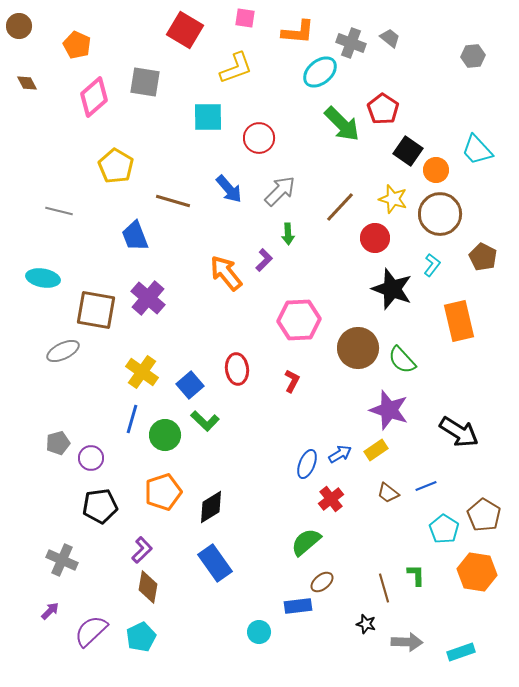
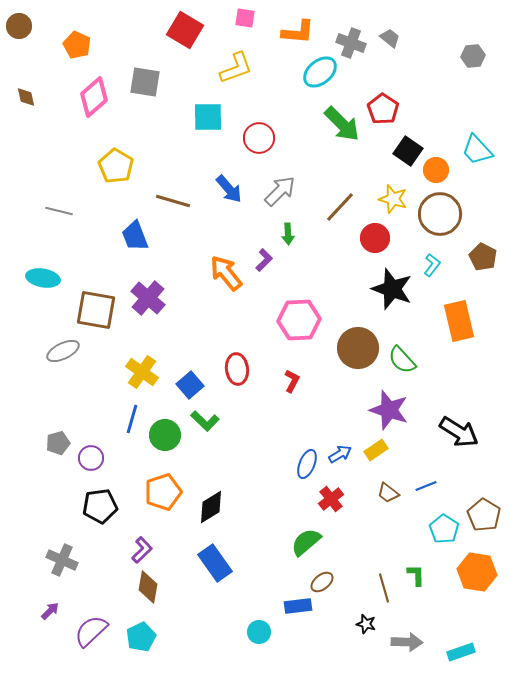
brown diamond at (27, 83): moved 1 px left, 14 px down; rotated 15 degrees clockwise
